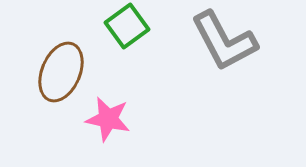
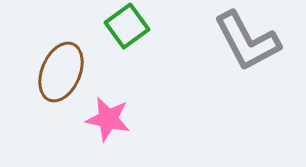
gray L-shape: moved 23 px right
